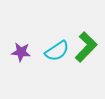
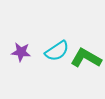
green L-shape: moved 11 px down; rotated 104 degrees counterclockwise
